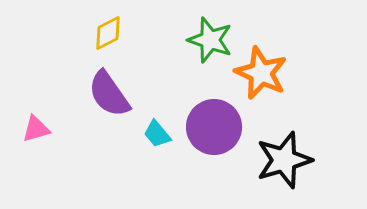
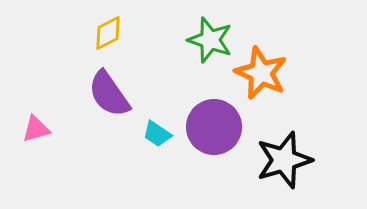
cyan trapezoid: rotated 16 degrees counterclockwise
